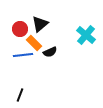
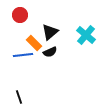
black triangle: moved 10 px right, 8 px down
red circle: moved 14 px up
black line: moved 1 px left, 2 px down; rotated 40 degrees counterclockwise
